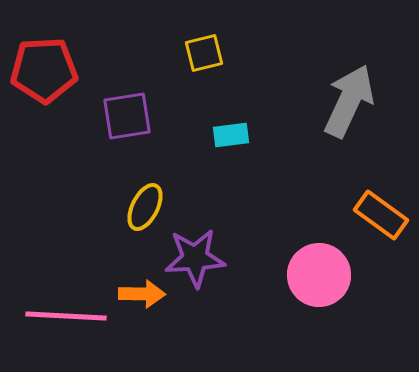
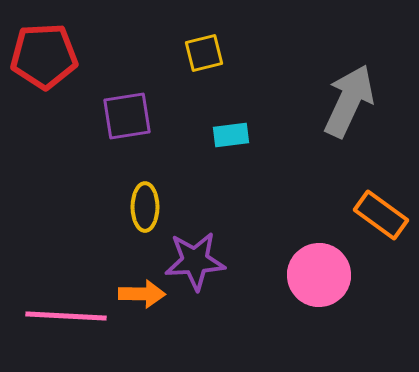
red pentagon: moved 14 px up
yellow ellipse: rotated 27 degrees counterclockwise
purple star: moved 3 px down
